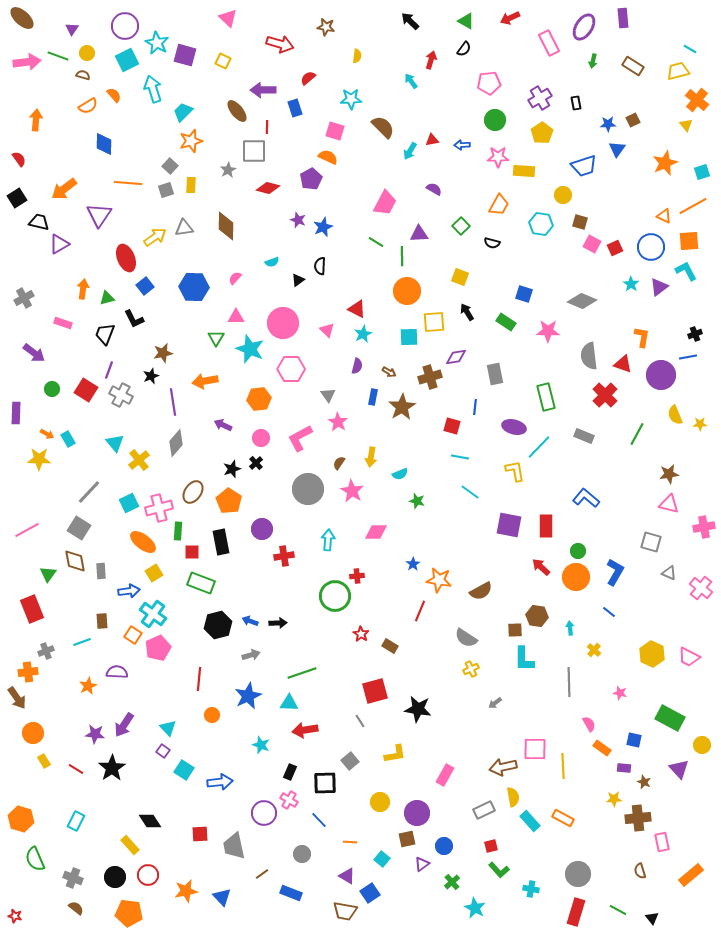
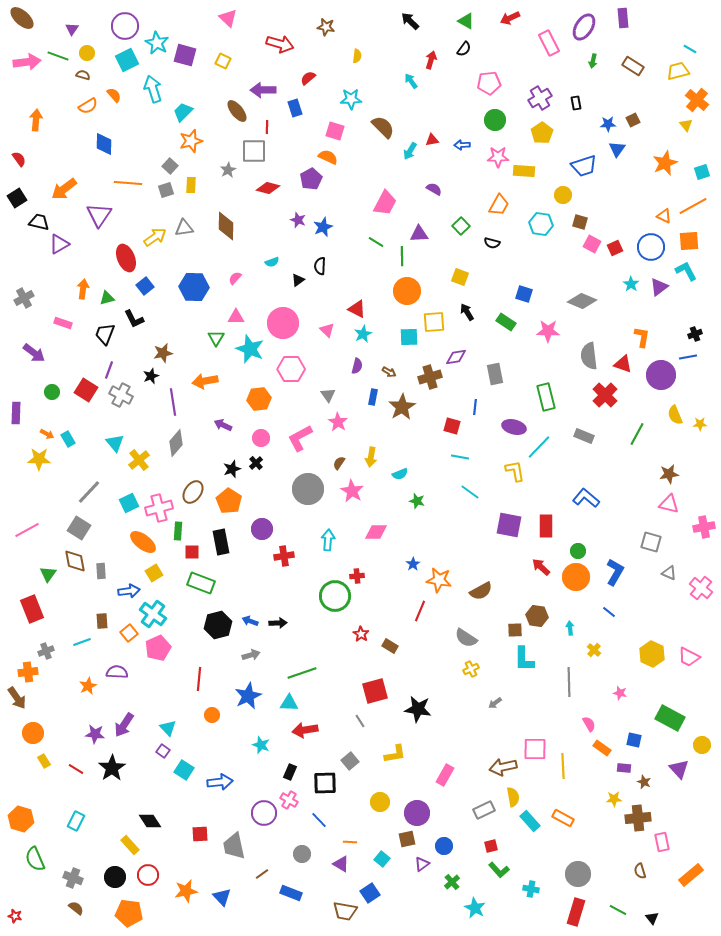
green circle at (52, 389): moved 3 px down
orange square at (133, 635): moved 4 px left, 2 px up; rotated 18 degrees clockwise
purple triangle at (347, 876): moved 6 px left, 12 px up
